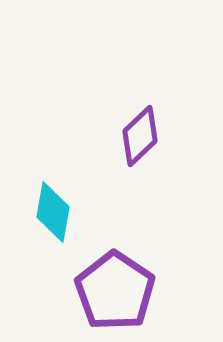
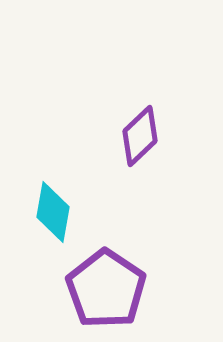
purple pentagon: moved 9 px left, 2 px up
